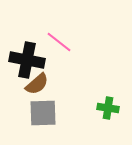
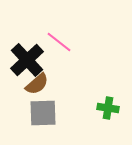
black cross: rotated 36 degrees clockwise
